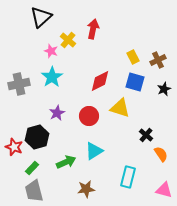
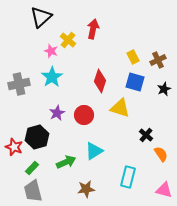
red diamond: rotated 45 degrees counterclockwise
red circle: moved 5 px left, 1 px up
gray trapezoid: moved 1 px left
